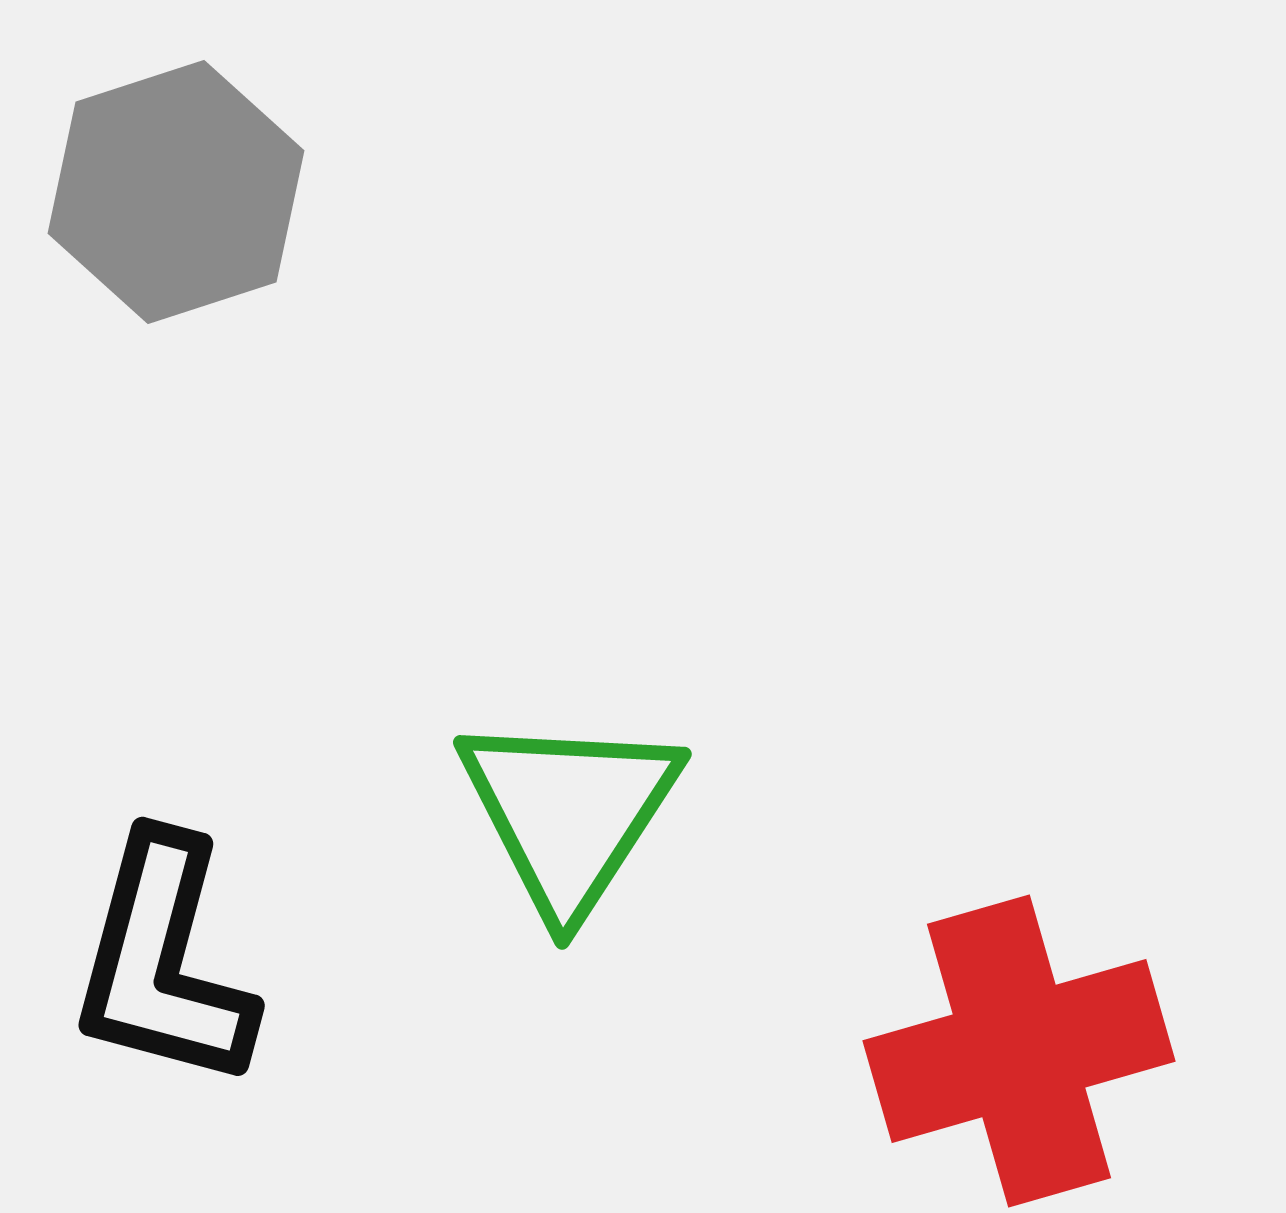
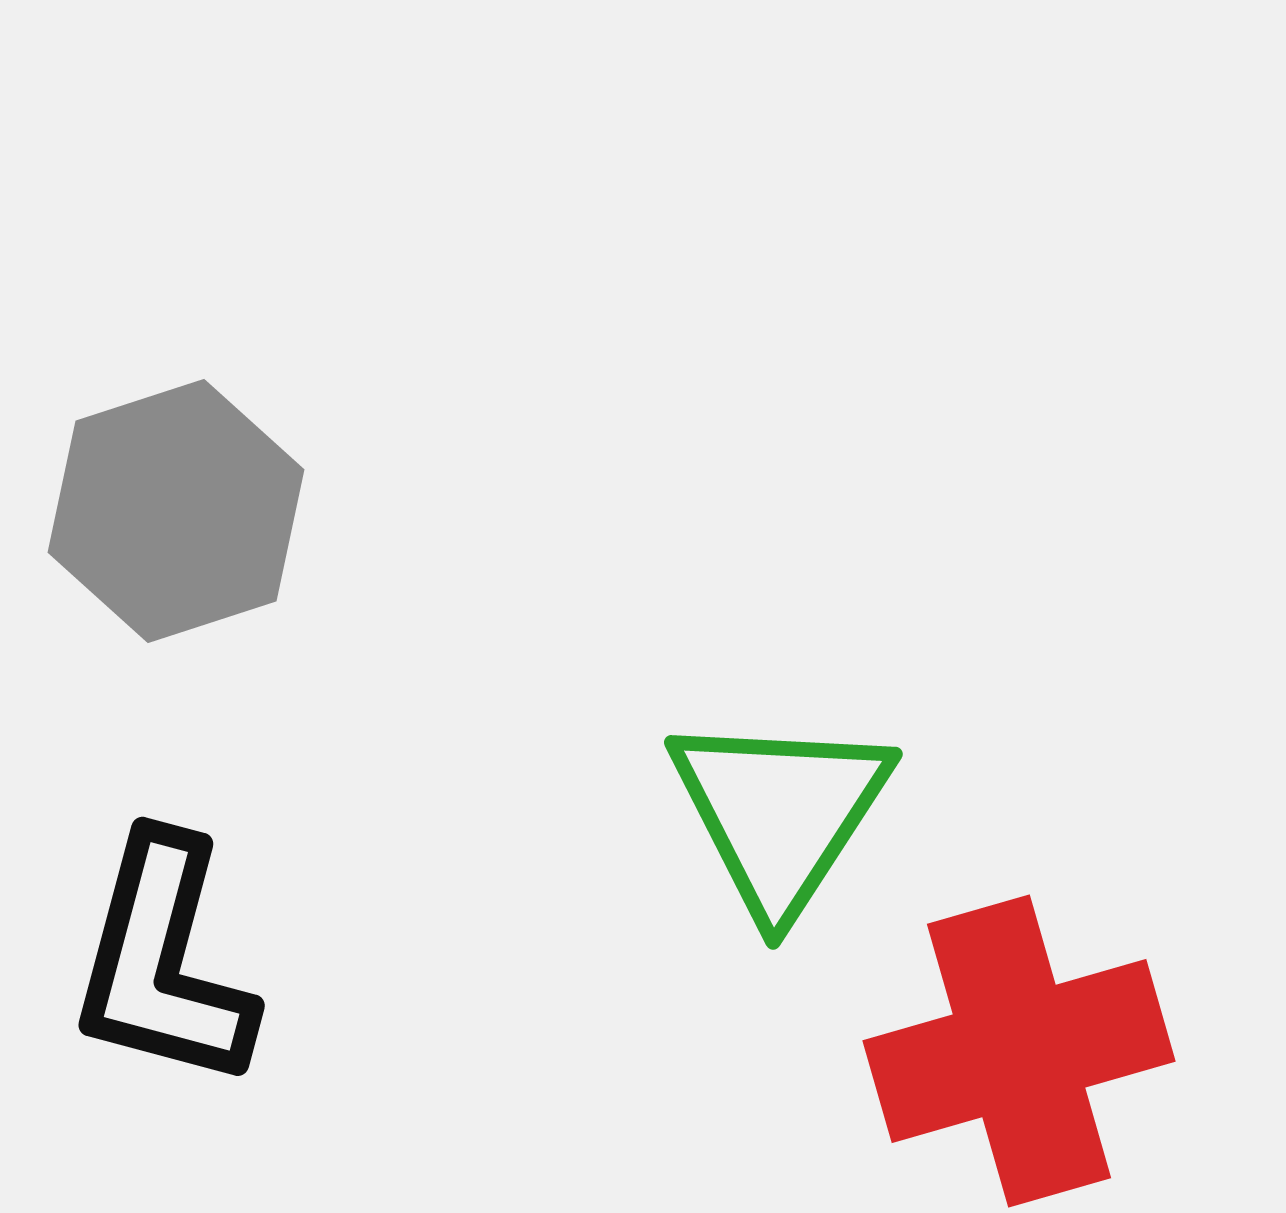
gray hexagon: moved 319 px down
green triangle: moved 211 px right
